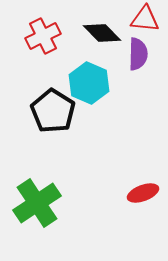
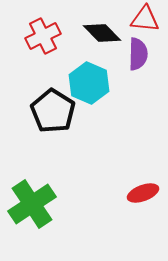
green cross: moved 5 px left, 1 px down
